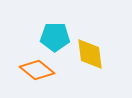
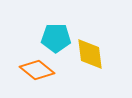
cyan pentagon: moved 1 px right, 1 px down
